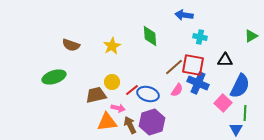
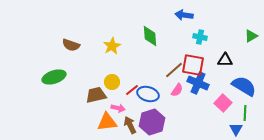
brown line: moved 3 px down
blue semicircle: moved 4 px right; rotated 85 degrees counterclockwise
